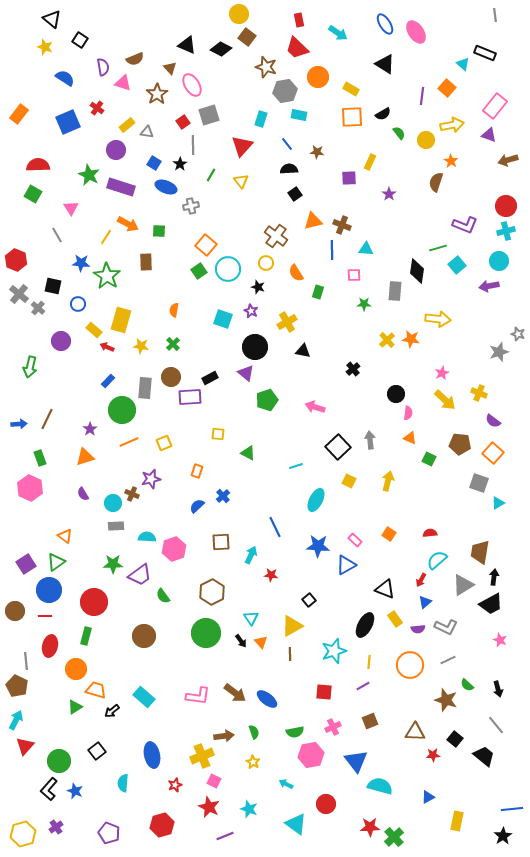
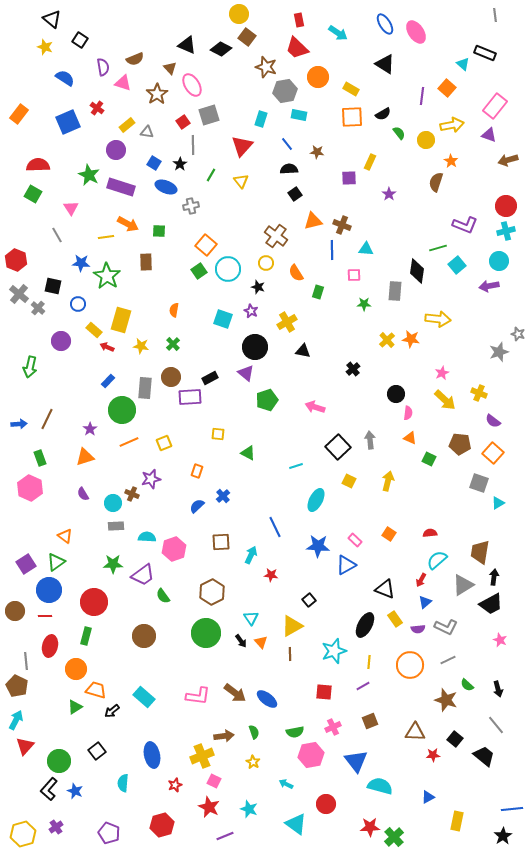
yellow line at (106, 237): rotated 49 degrees clockwise
purple trapezoid at (140, 575): moved 3 px right
